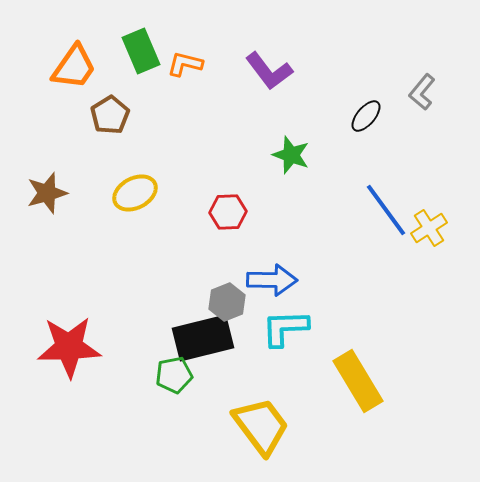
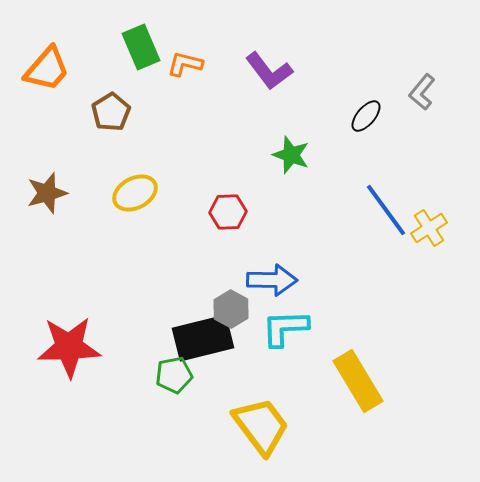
green rectangle: moved 4 px up
orange trapezoid: moved 27 px left, 2 px down; rotated 6 degrees clockwise
brown pentagon: moved 1 px right, 3 px up
gray hexagon: moved 4 px right, 7 px down; rotated 9 degrees counterclockwise
